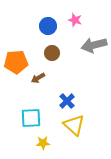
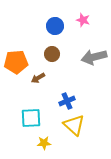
pink star: moved 8 px right
blue circle: moved 7 px right
gray arrow: moved 12 px down
brown circle: moved 1 px down
blue cross: rotated 21 degrees clockwise
yellow star: moved 1 px right
